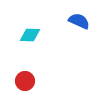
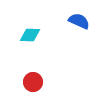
red circle: moved 8 px right, 1 px down
